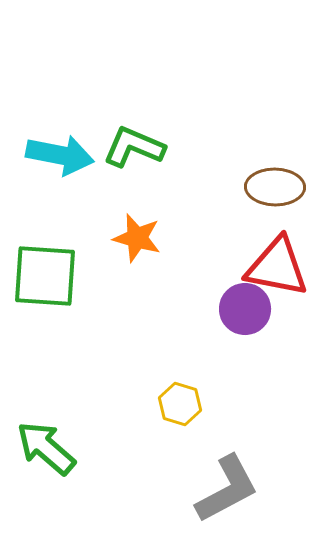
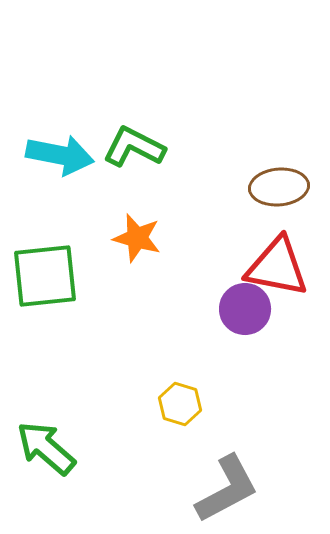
green L-shape: rotated 4 degrees clockwise
brown ellipse: moved 4 px right; rotated 6 degrees counterclockwise
green square: rotated 10 degrees counterclockwise
